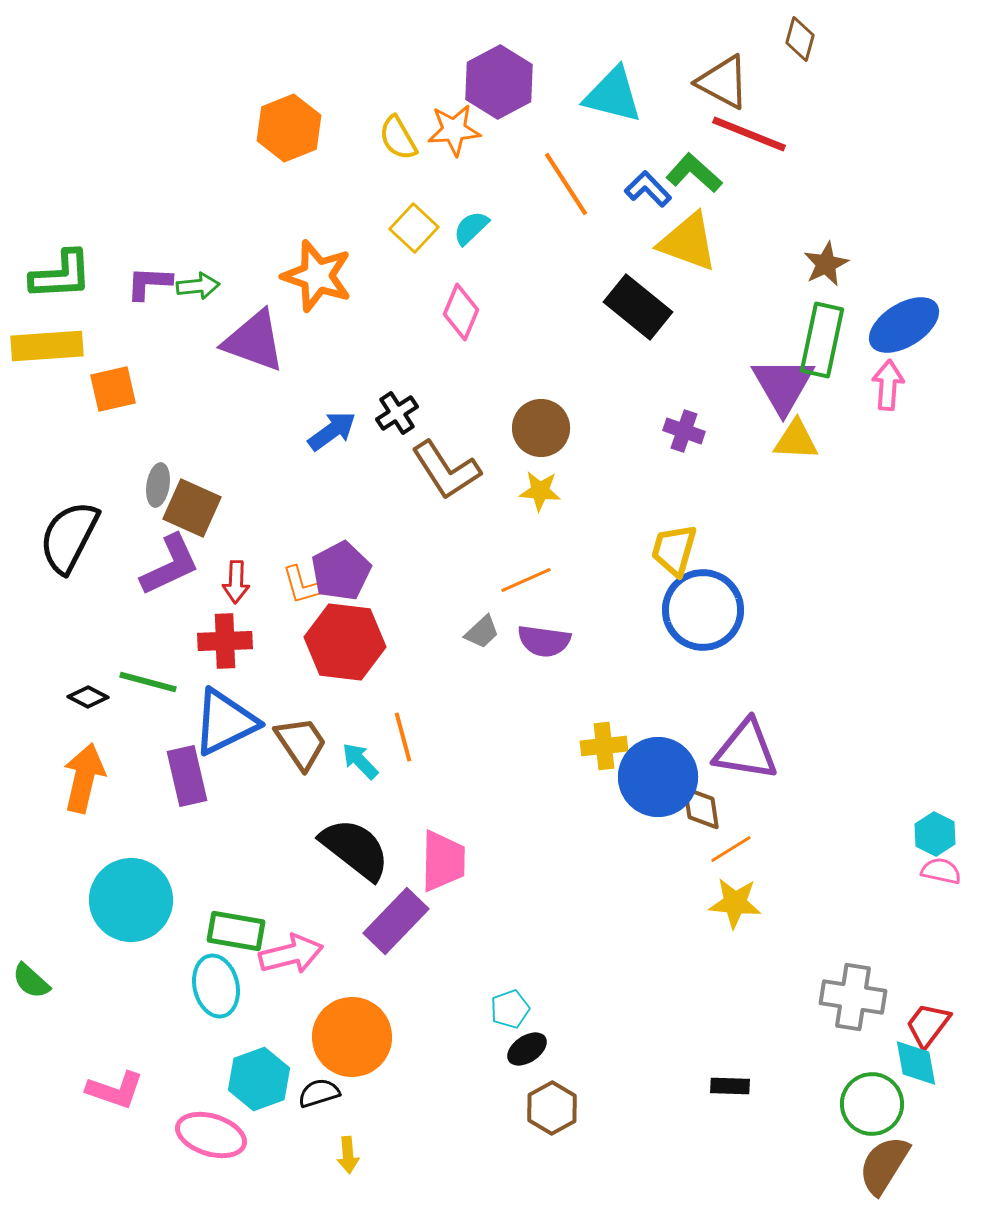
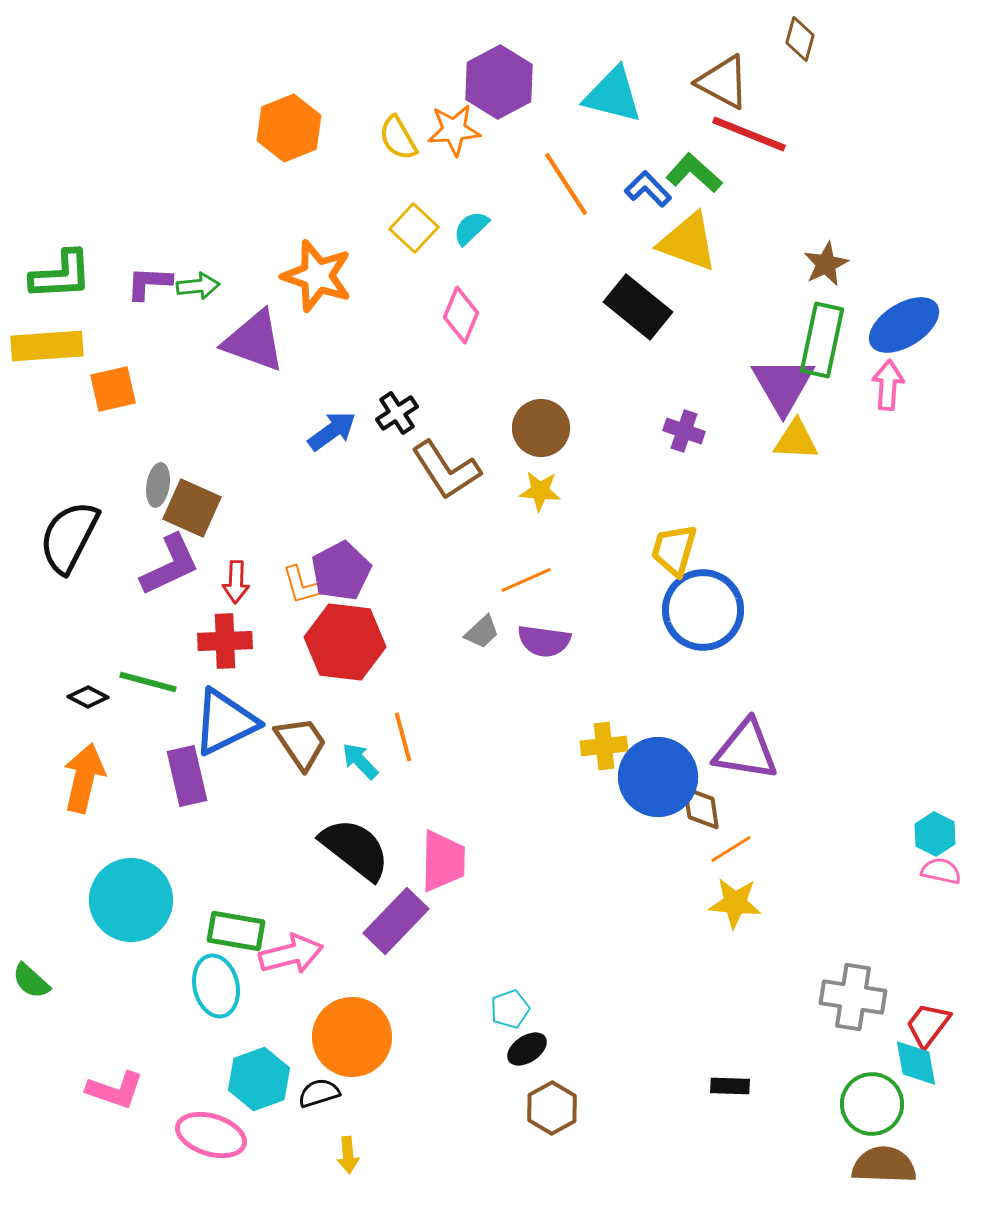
pink diamond at (461, 312): moved 3 px down
brown semicircle at (884, 1165): rotated 60 degrees clockwise
